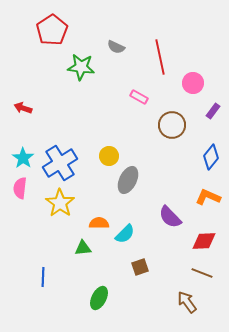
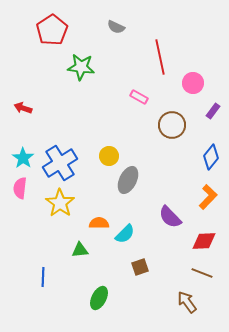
gray semicircle: moved 20 px up
orange L-shape: rotated 110 degrees clockwise
green triangle: moved 3 px left, 2 px down
